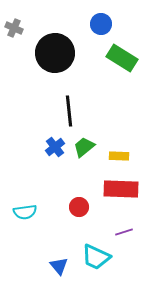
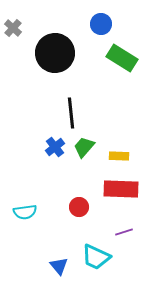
gray cross: moved 1 px left; rotated 18 degrees clockwise
black line: moved 2 px right, 2 px down
green trapezoid: rotated 10 degrees counterclockwise
